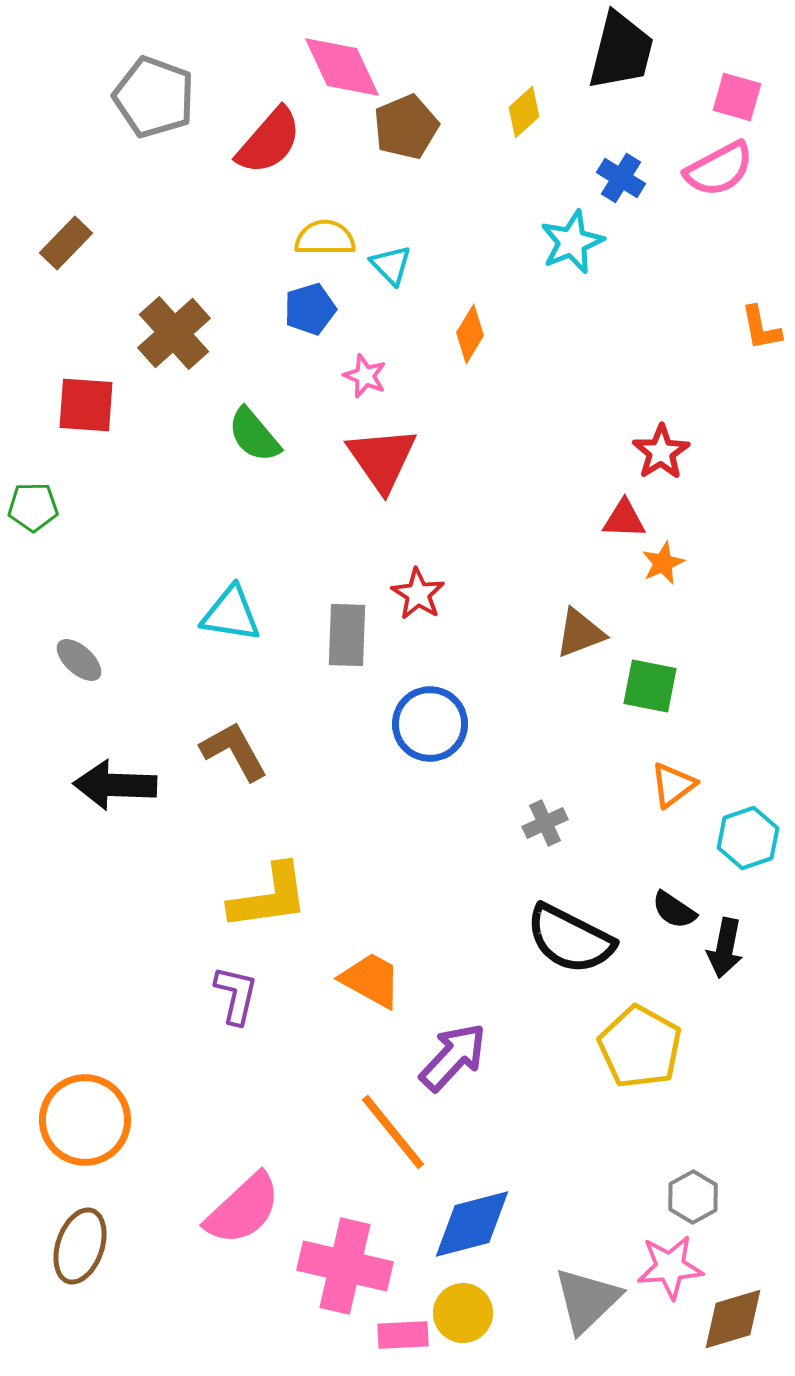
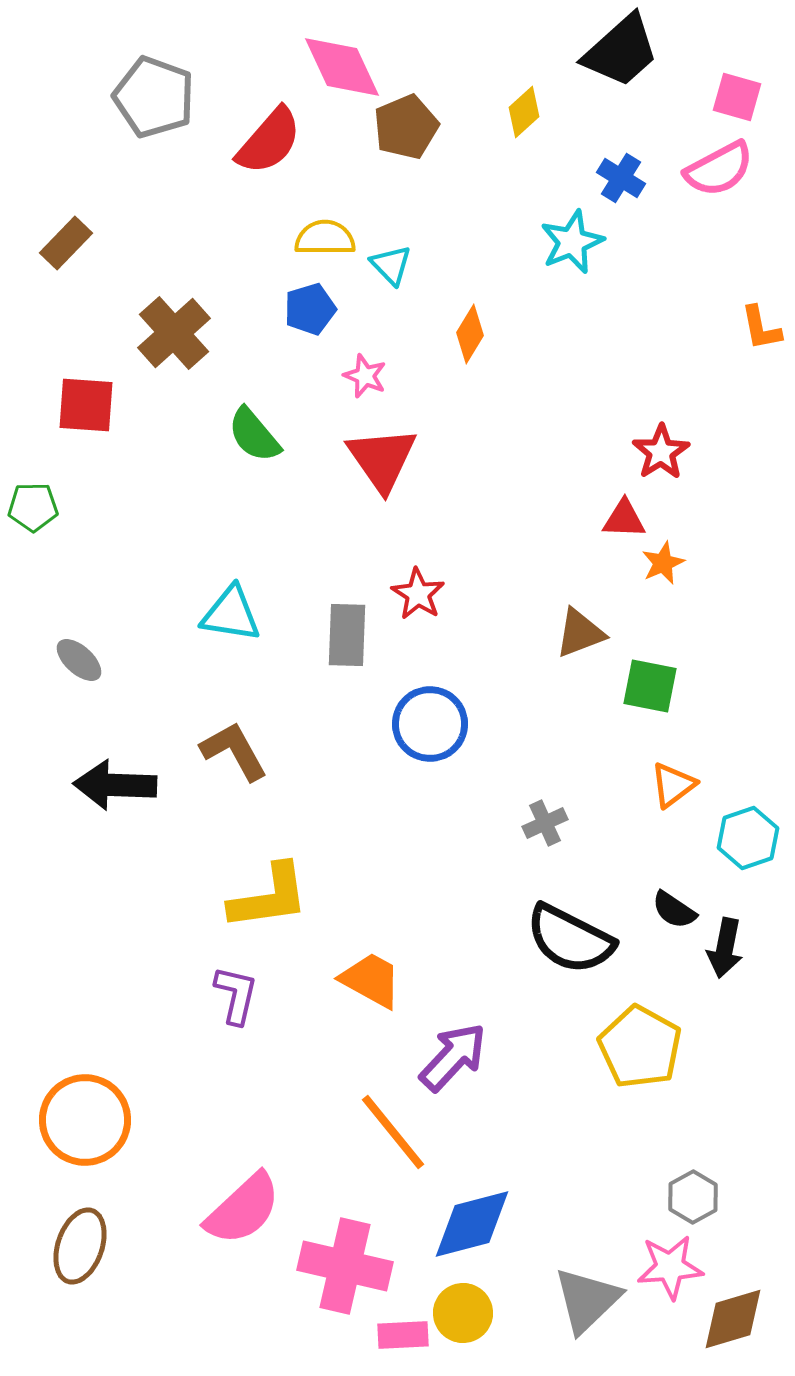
black trapezoid at (621, 51): rotated 34 degrees clockwise
